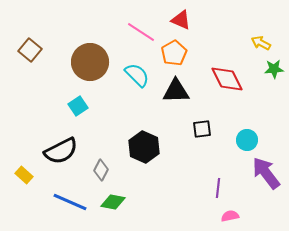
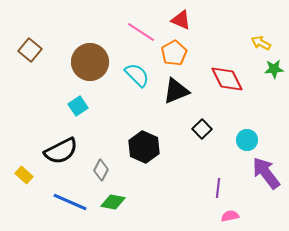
black triangle: rotated 20 degrees counterclockwise
black square: rotated 36 degrees counterclockwise
